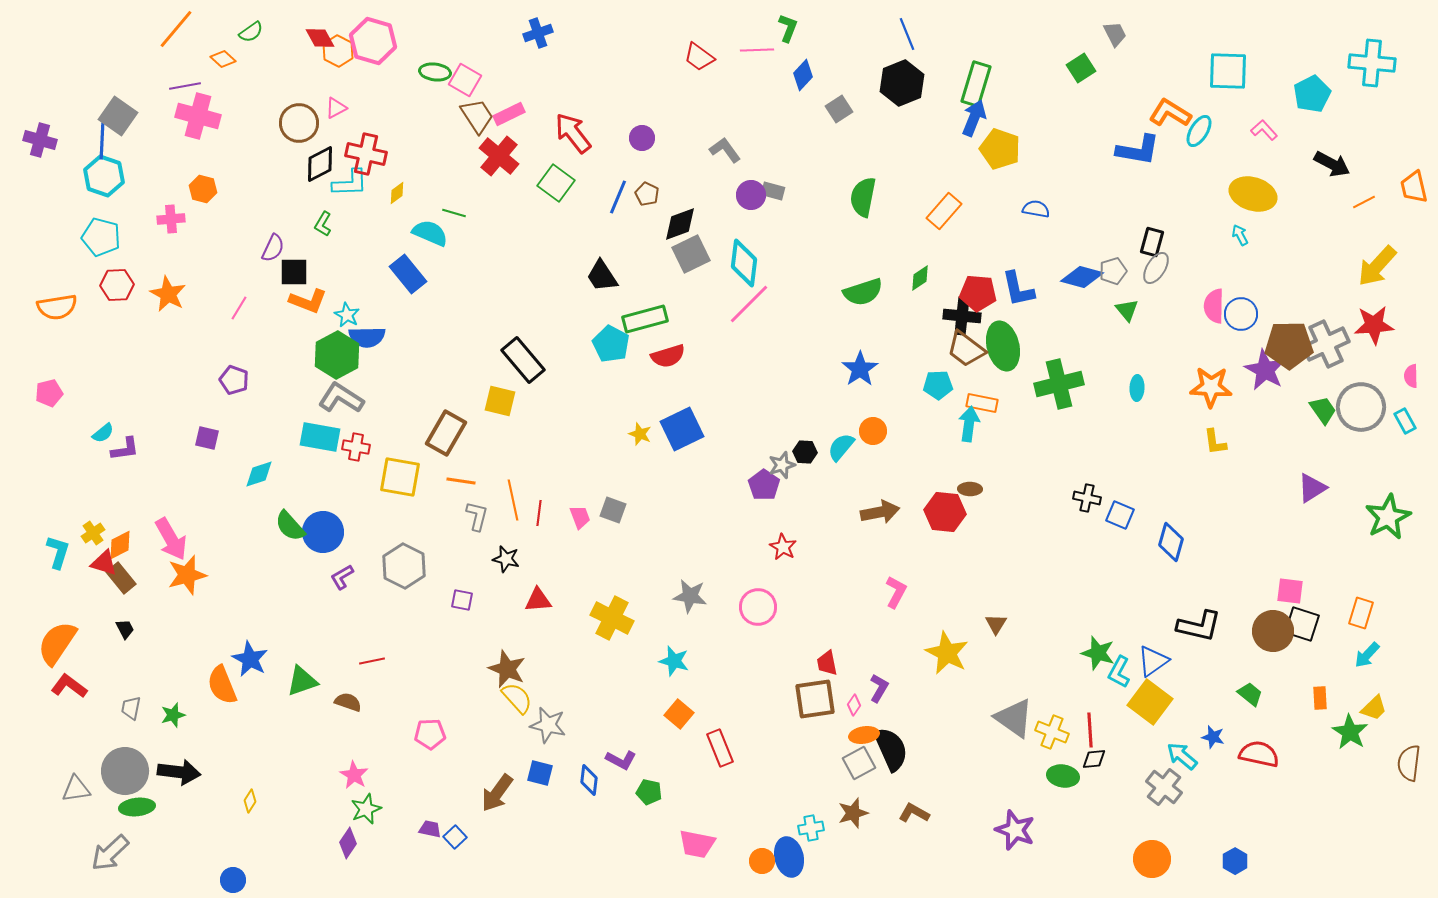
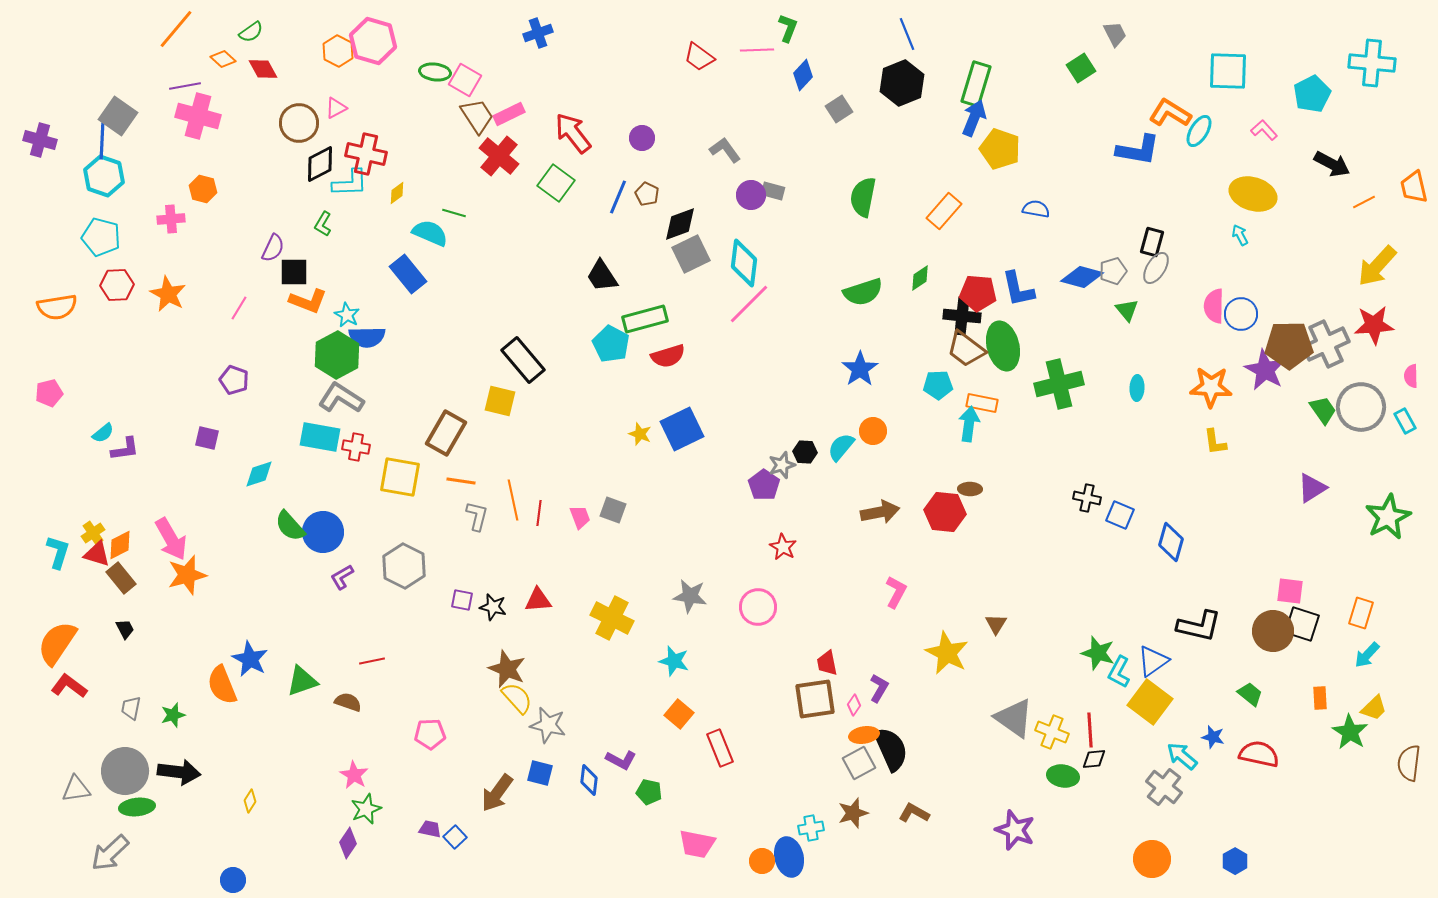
red diamond at (320, 38): moved 57 px left, 31 px down
black star at (506, 559): moved 13 px left, 48 px down
red triangle at (104, 563): moved 7 px left, 9 px up
